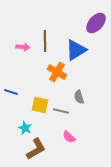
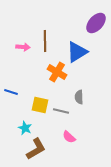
blue triangle: moved 1 px right, 2 px down
gray semicircle: rotated 16 degrees clockwise
